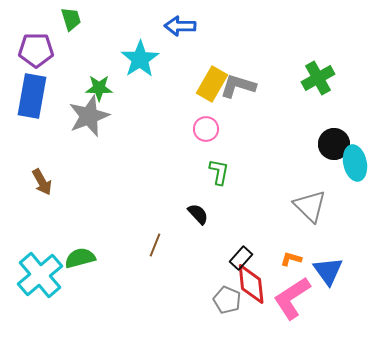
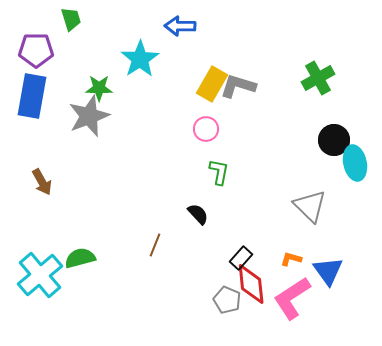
black circle: moved 4 px up
